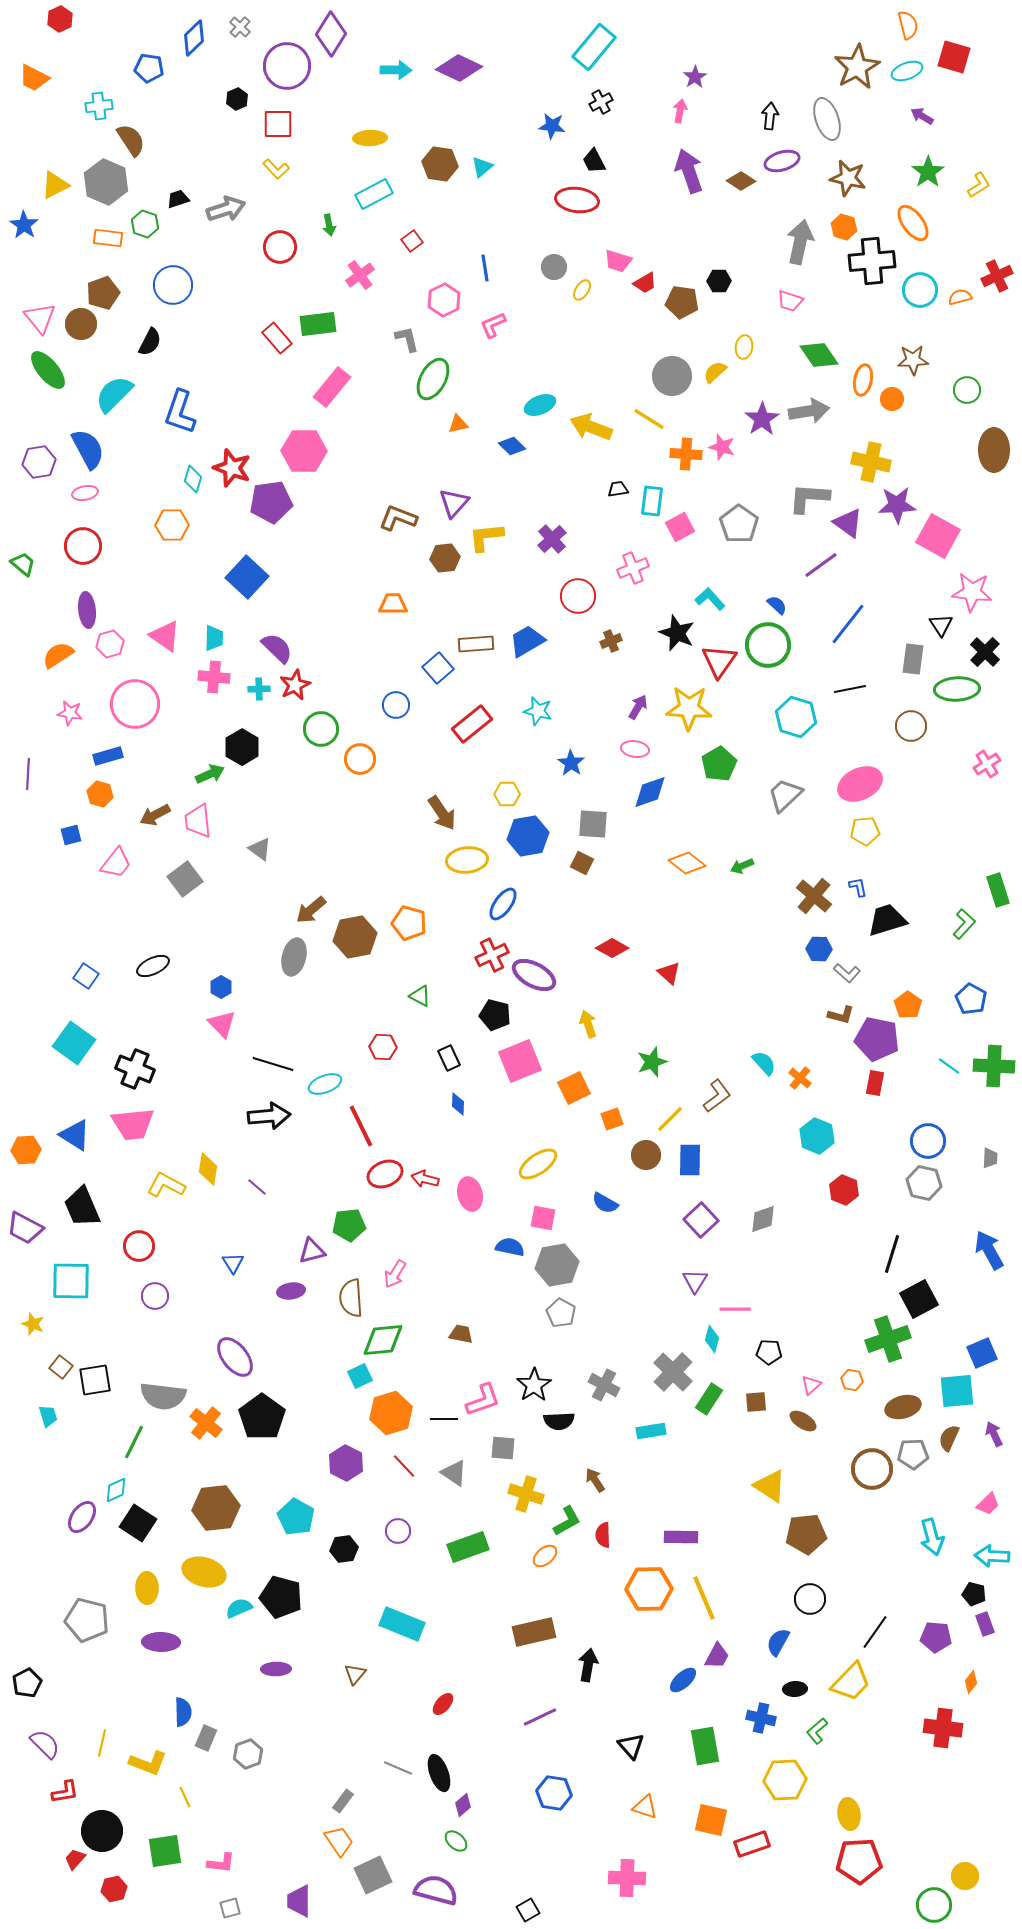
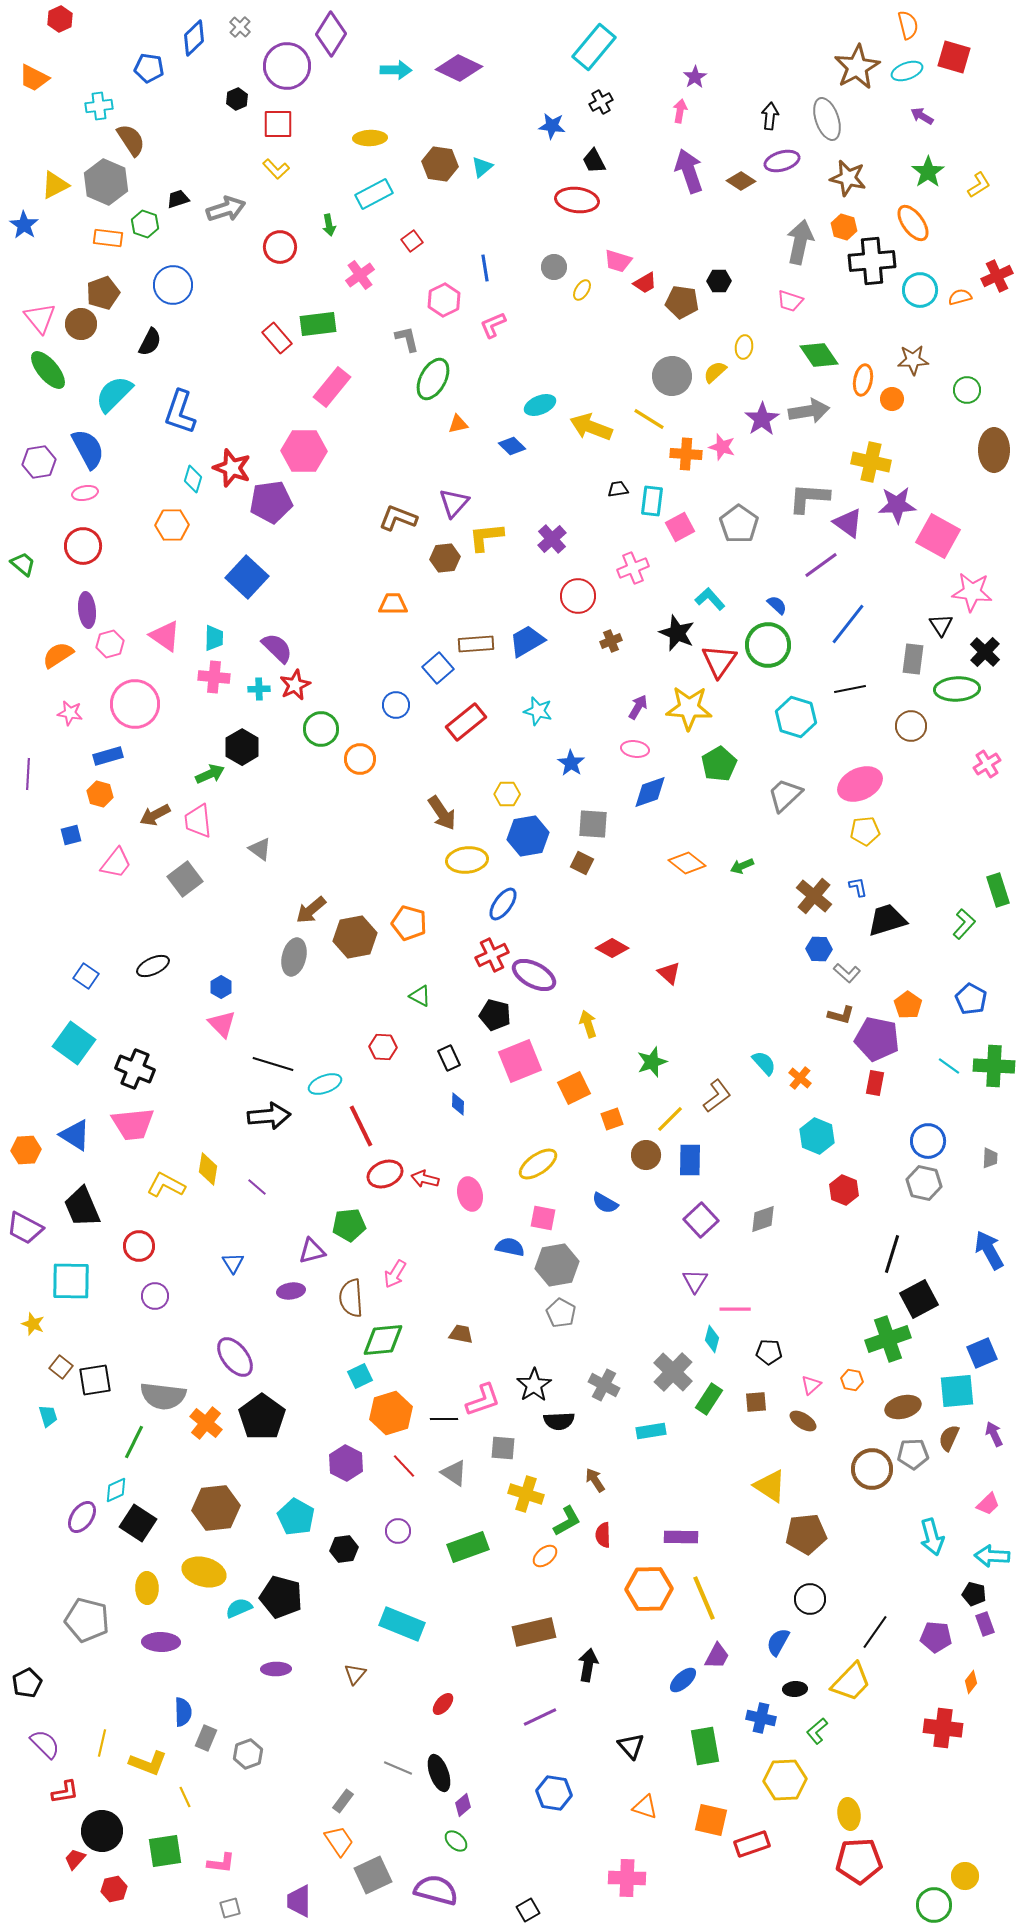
red rectangle at (472, 724): moved 6 px left, 2 px up
